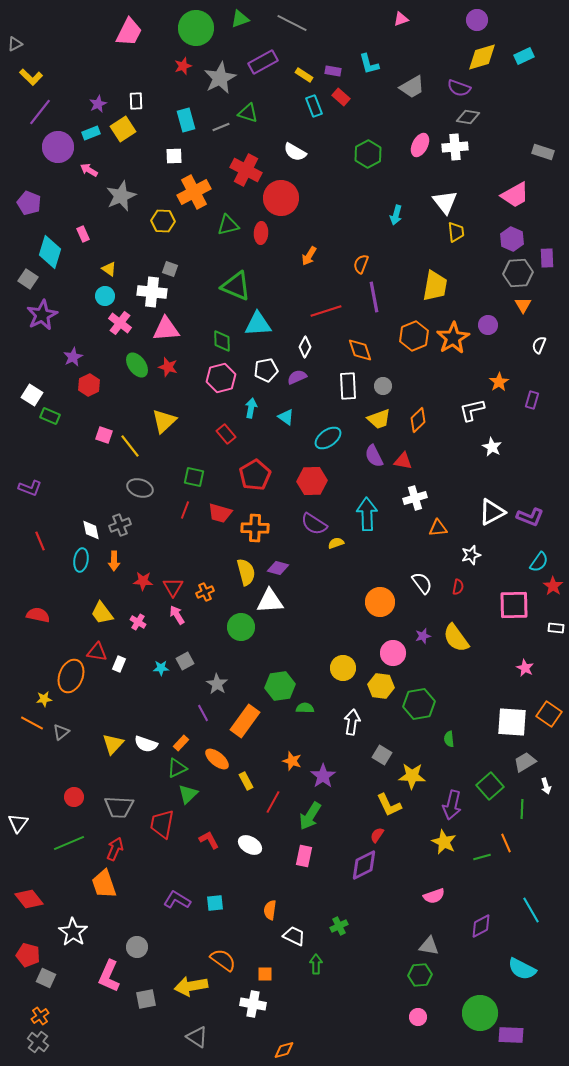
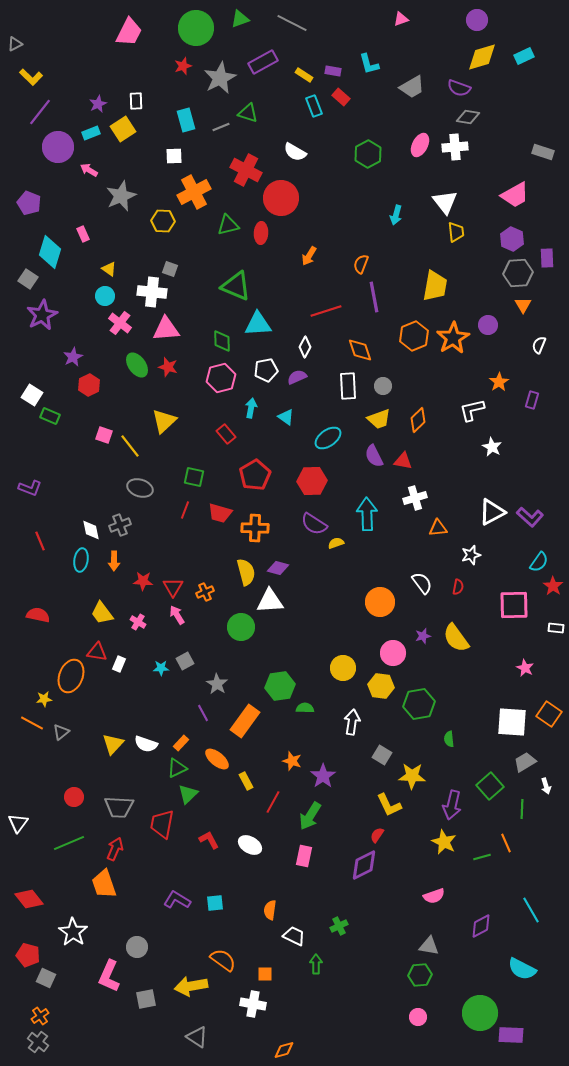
purple L-shape at (530, 517): rotated 20 degrees clockwise
